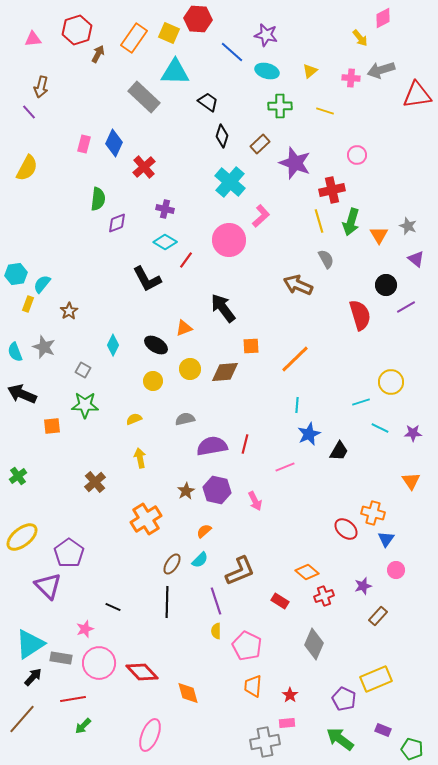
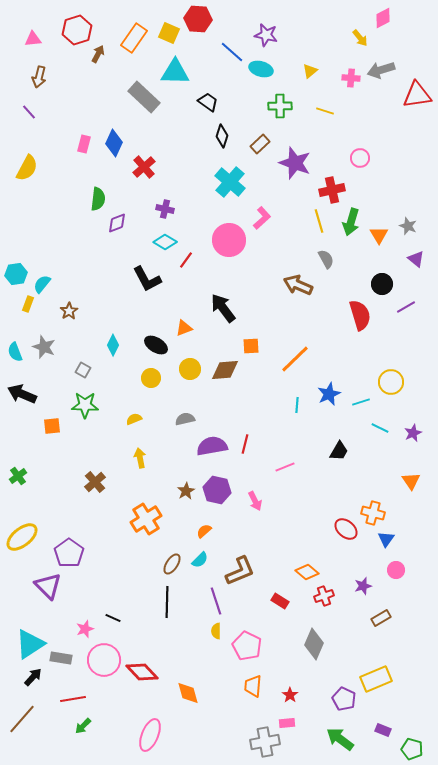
cyan ellipse at (267, 71): moved 6 px left, 2 px up
brown arrow at (41, 87): moved 2 px left, 10 px up
pink circle at (357, 155): moved 3 px right, 3 px down
pink L-shape at (261, 216): moved 1 px right, 2 px down
black circle at (386, 285): moved 4 px left, 1 px up
brown diamond at (225, 372): moved 2 px up
yellow circle at (153, 381): moved 2 px left, 3 px up
purple star at (413, 433): rotated 24 degrees counterclockwise
blue star at (309, 434): moved 20 px right, 40 px up
black line at (113, 607): moved 11 px down
brown rectangle at (378, 616): moved 3 px right, 2 px down; rotated 18 degrees clockwise
pink circle at (99, 663): moved 5 px right, 3 px up
